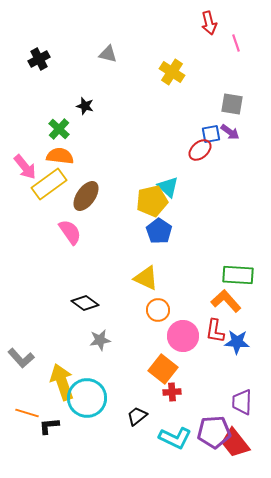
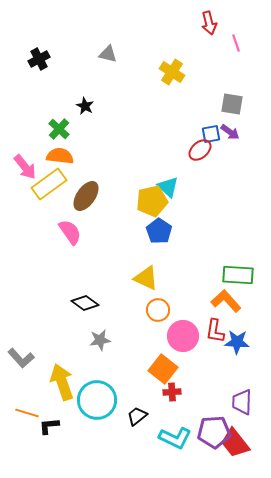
black star: rotated 12 degrees clockwise
cyan circle: moved 10 px right, 2 px down
